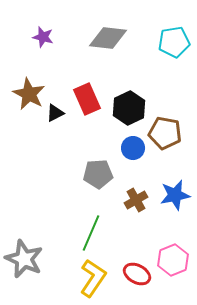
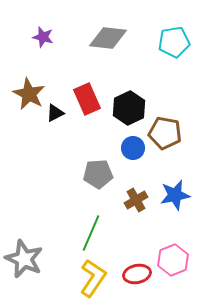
red ellipse: rotated 40 degrees counterclockwise
